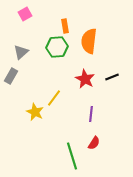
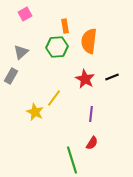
red semicircle: moved 2 px left
green line: moved 4 px down
